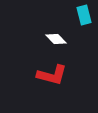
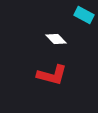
cyan rectangle: rotated 48 degrees counterclockwise
